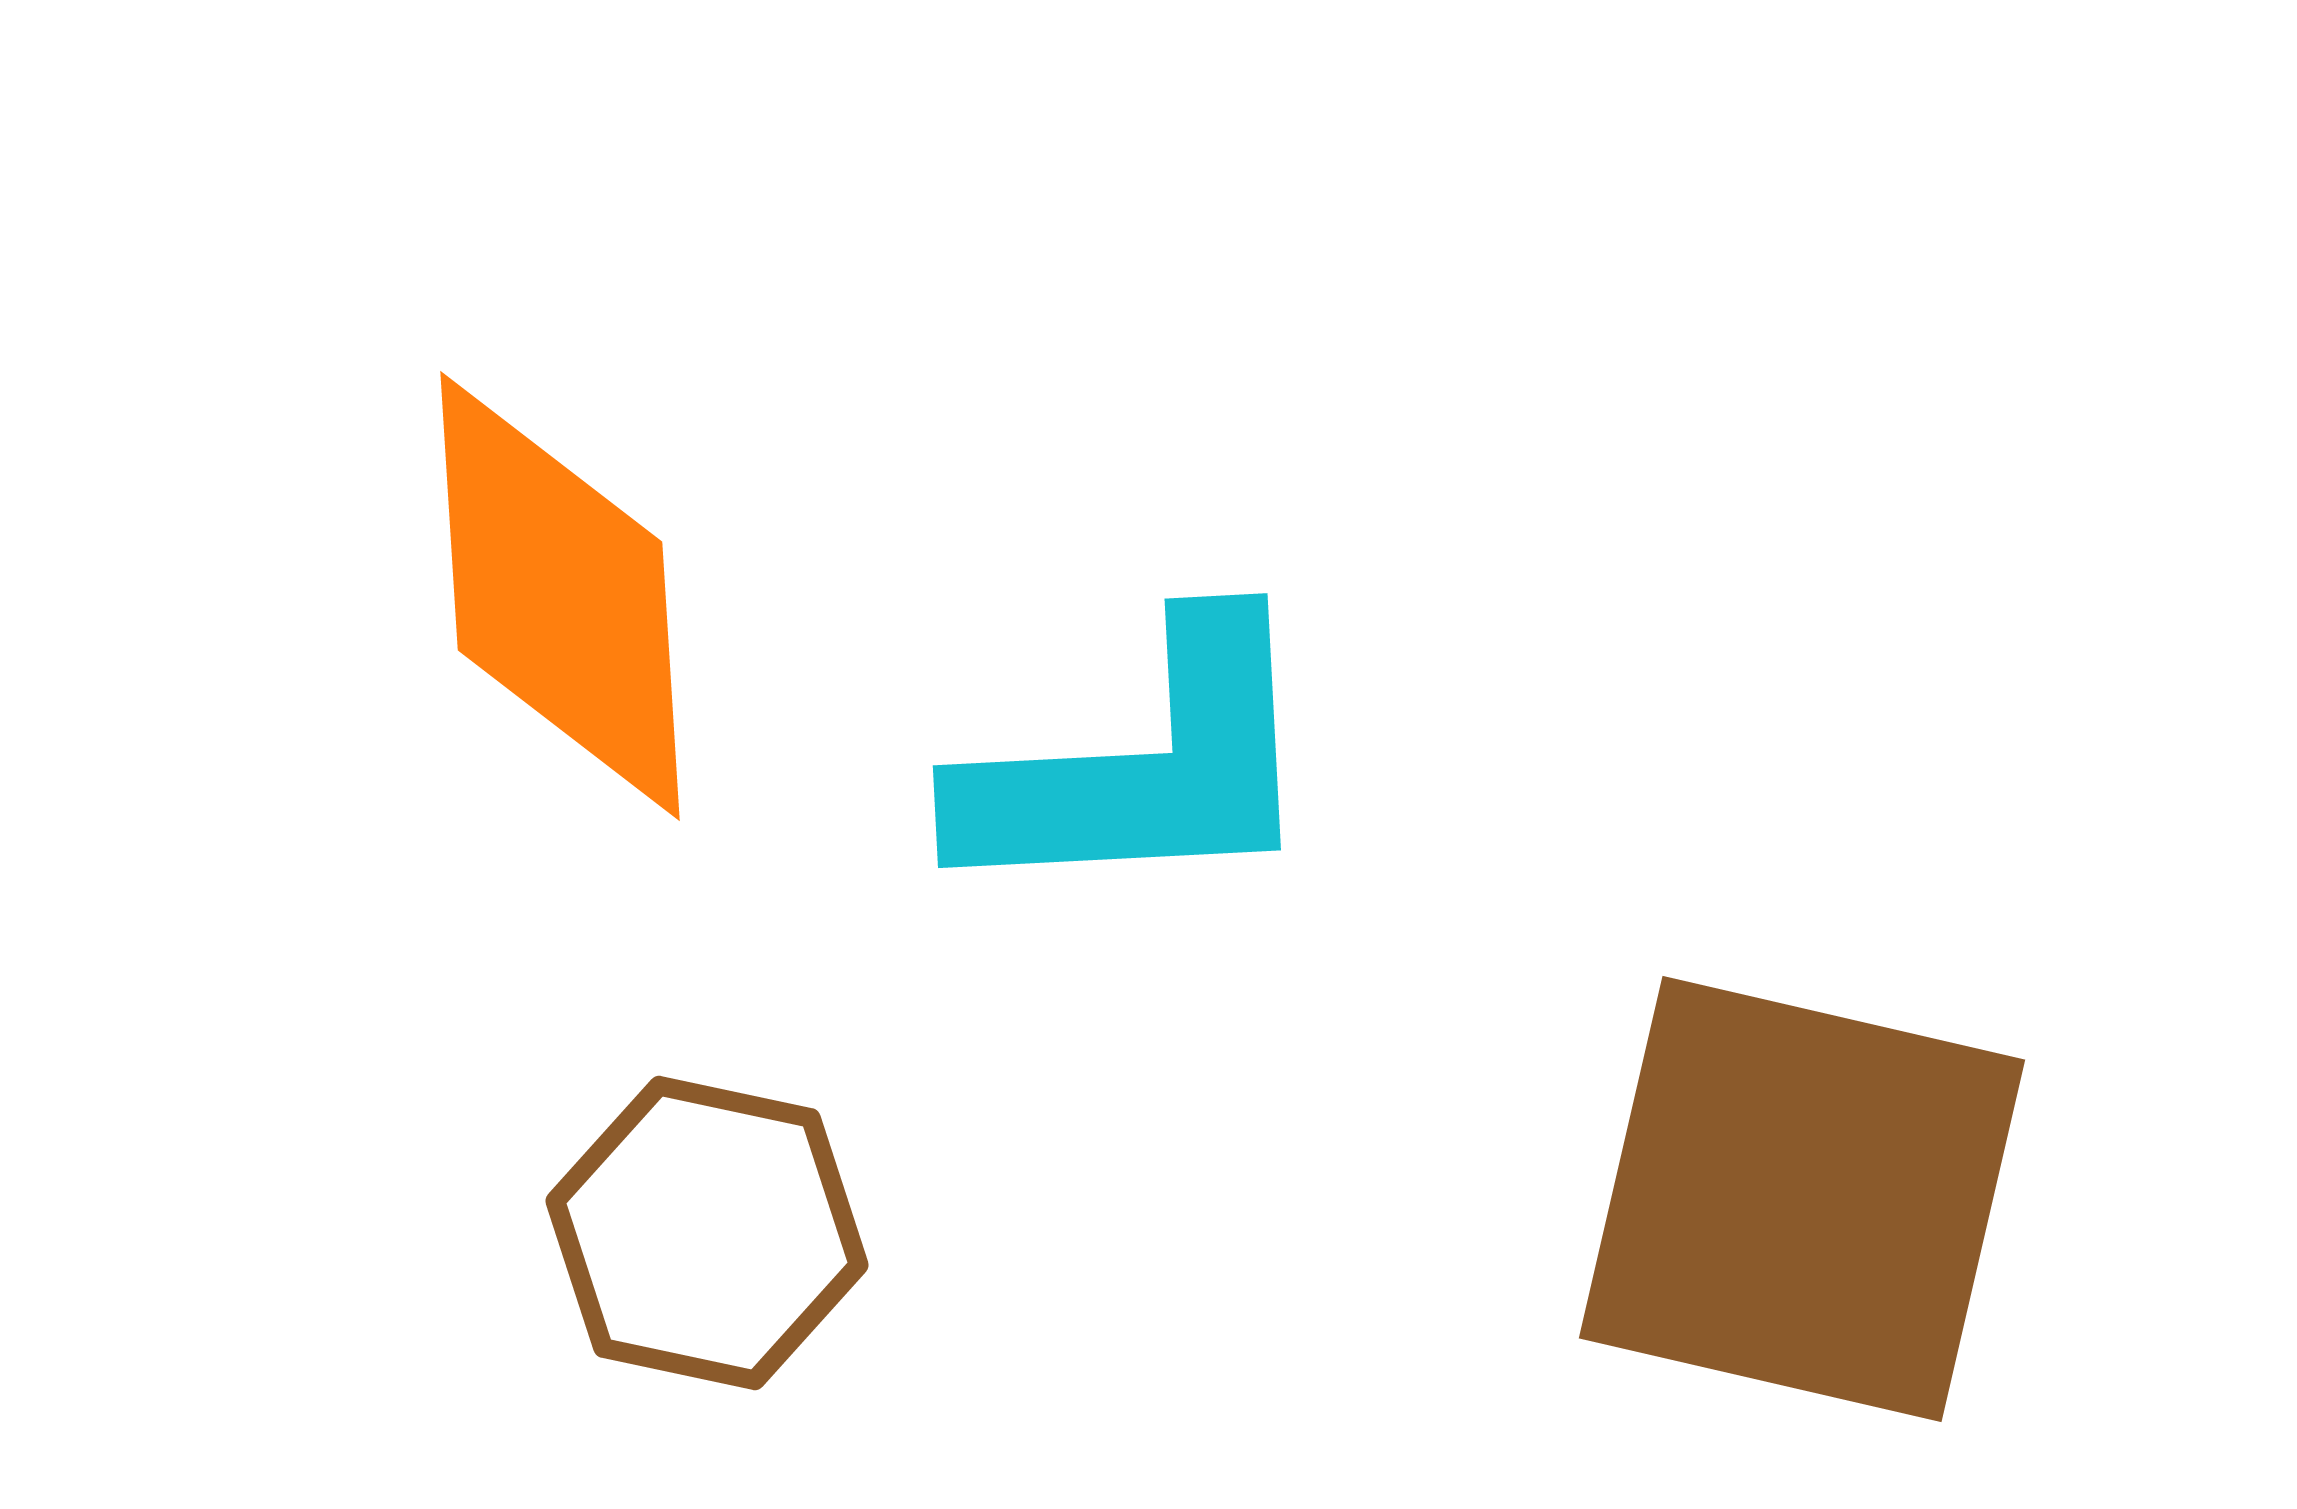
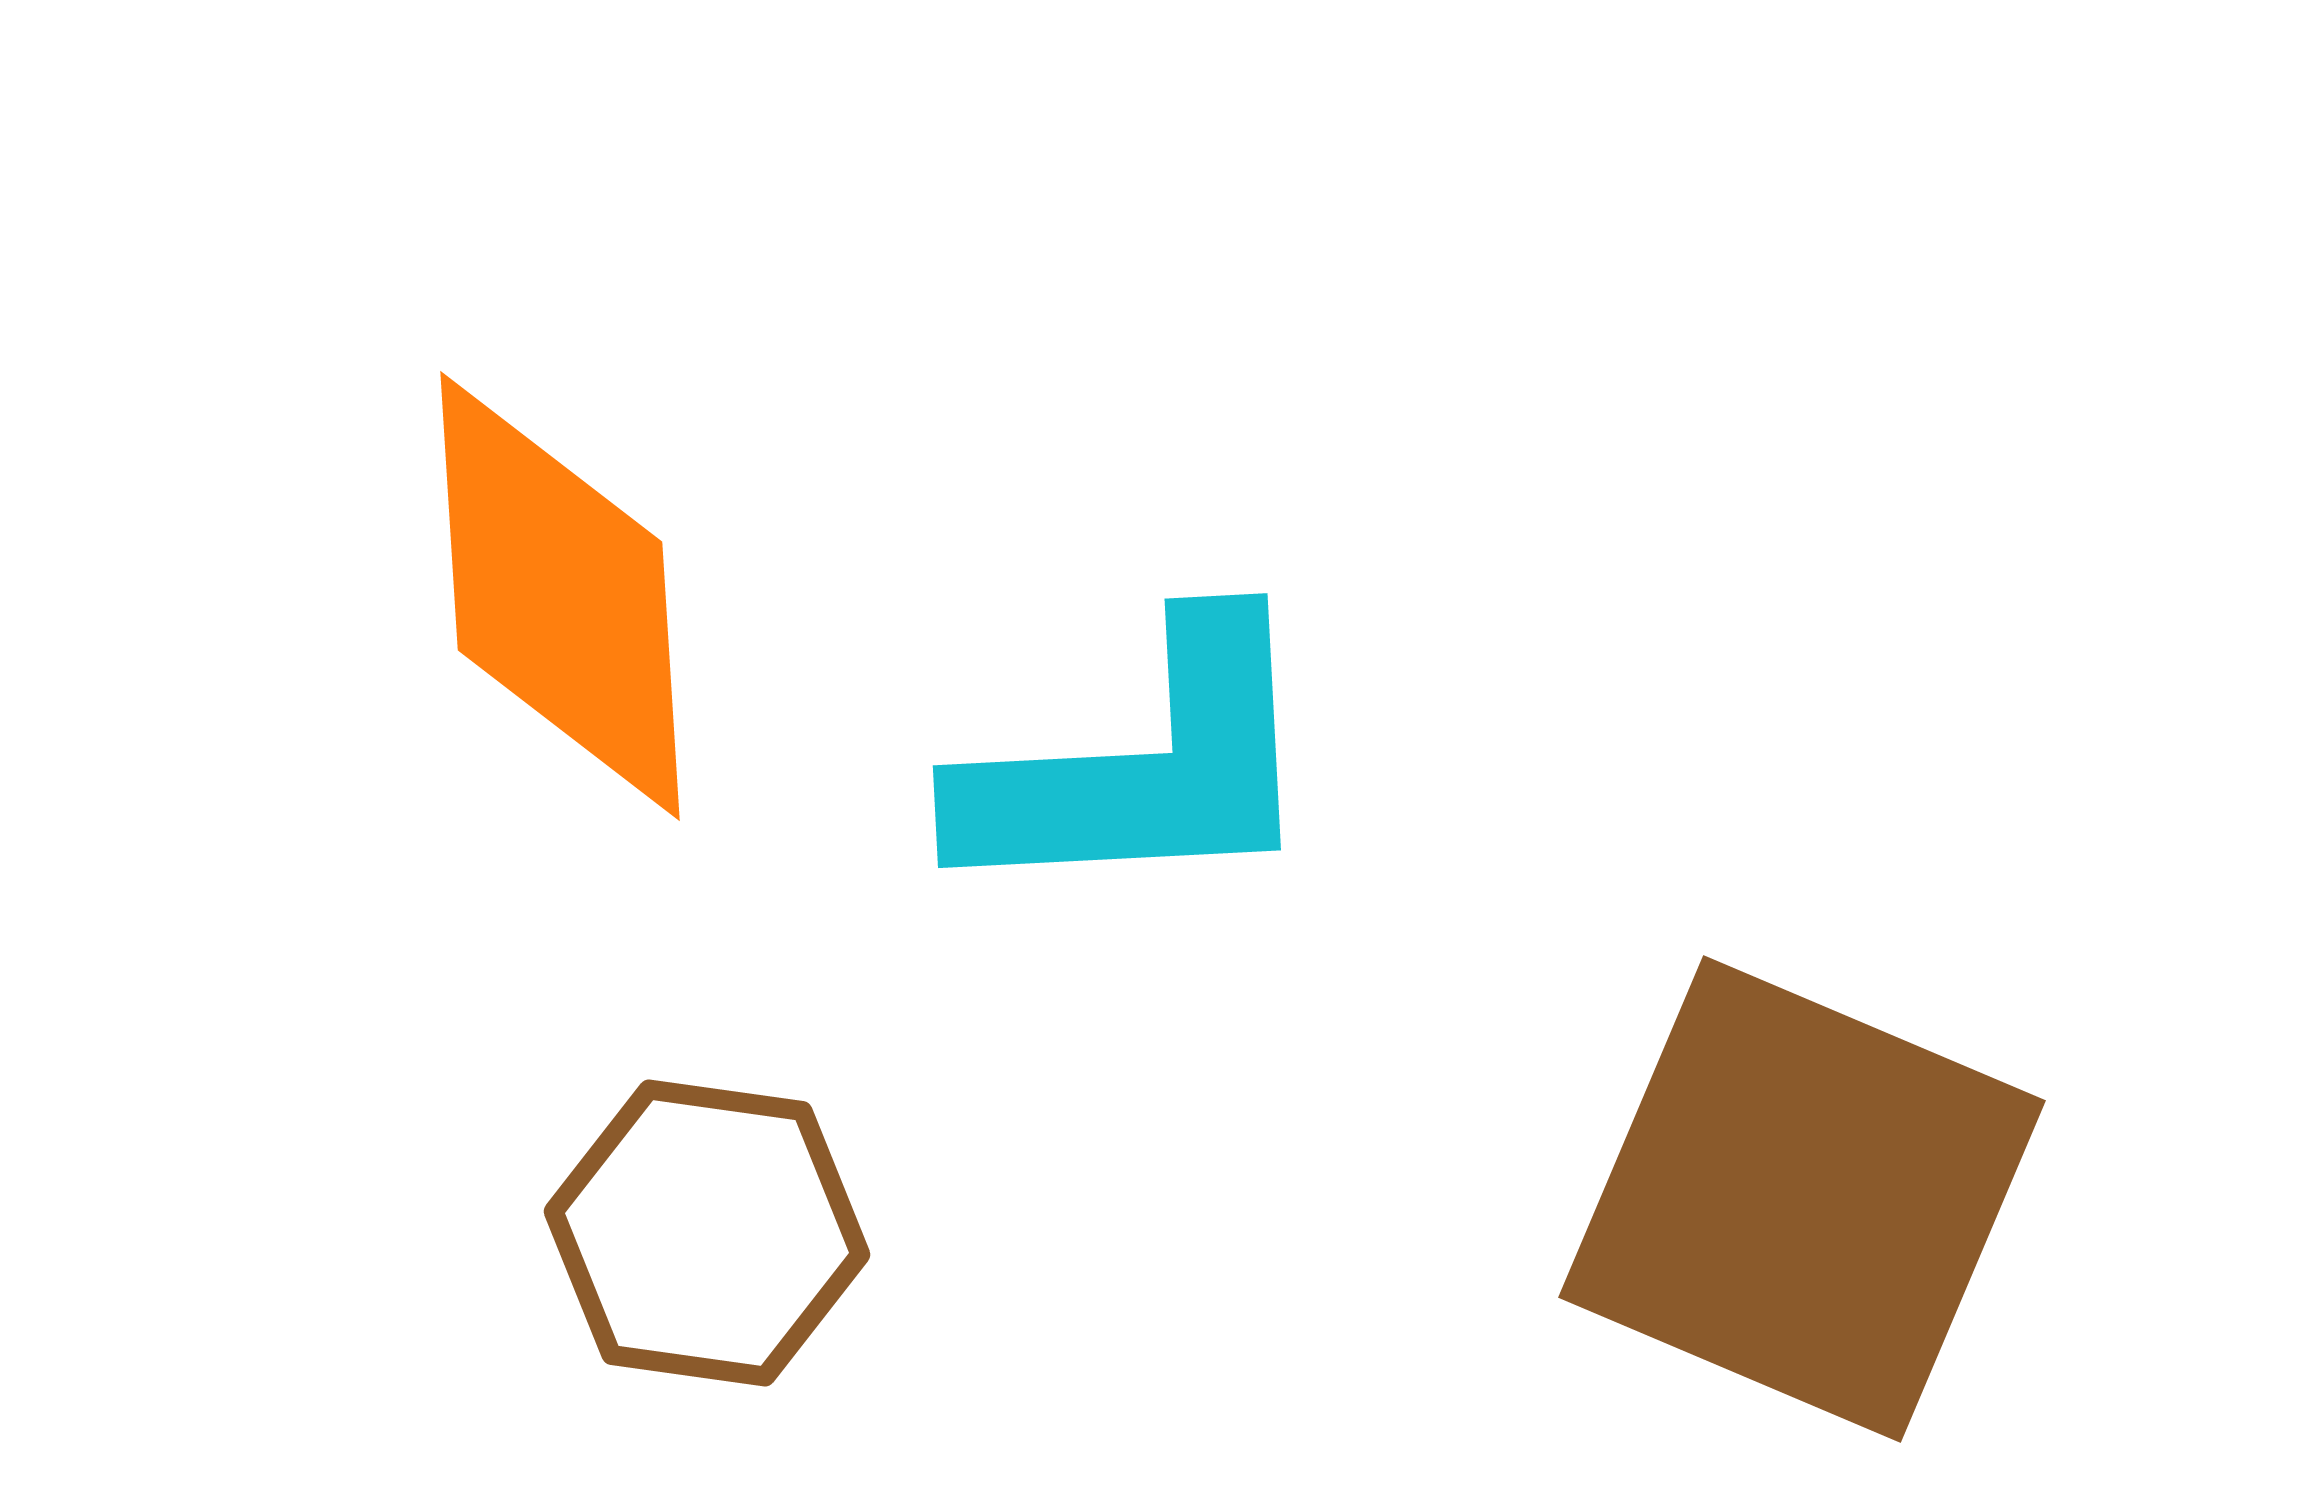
brown square: rotated 10 degrees clockwise
brown hexagon: rotated 4 degrees counterclockwise
